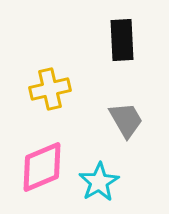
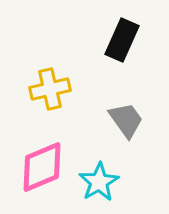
black rectangle: rotated 27 degrees clockwise
gray trapezoid: rotated 6 degrees counterclockwise
